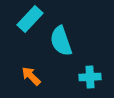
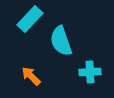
cyan cross: moved 5 px up
